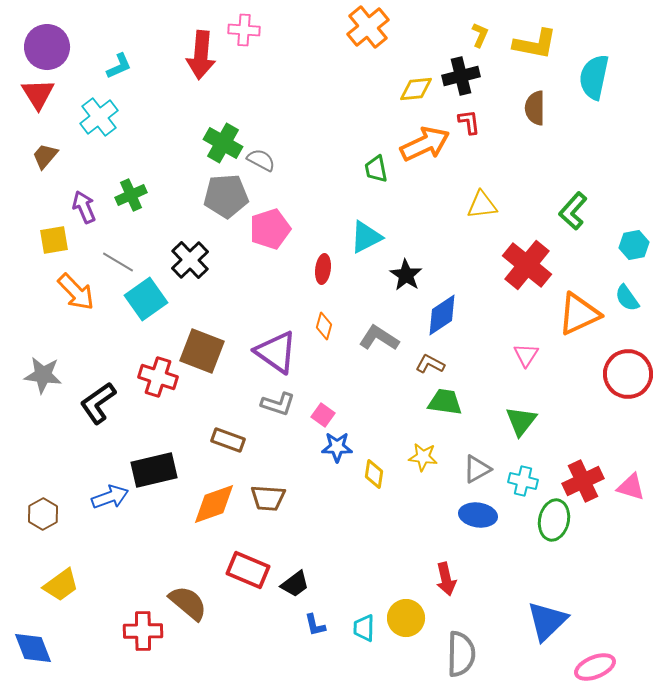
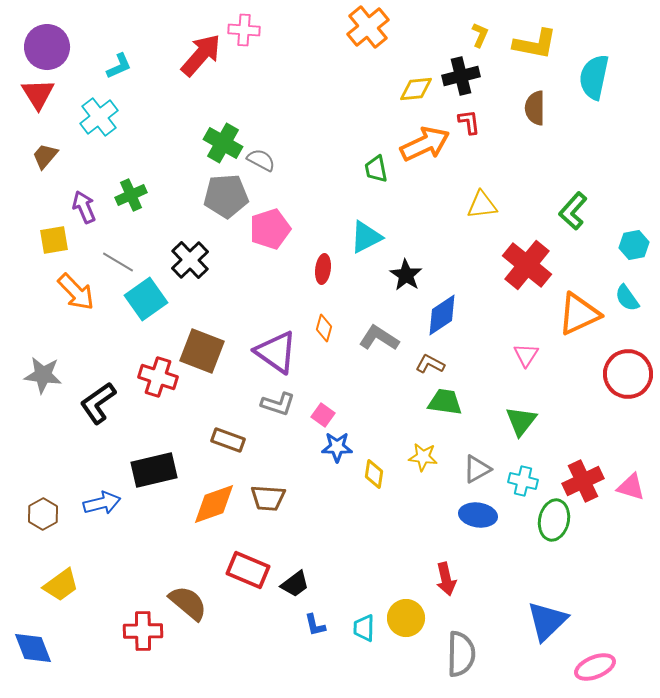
red arrow at (201, 55): rotated 144 degrees counterclockwise
orange diamond at (324, 326): moved 2 px down
blue arrow at (110, 497): moved 8 px left, 6 px down; rotated 6 degrees clockwise
